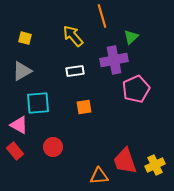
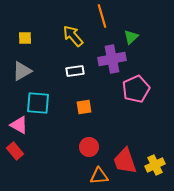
yellow square: rotated 16 degrees counterclockwise
purple cross: moved 2 px left, 1 px up
cyan square: rotated 10 degrees clockwise
red circle: moved 36 px right
